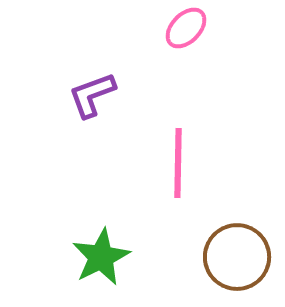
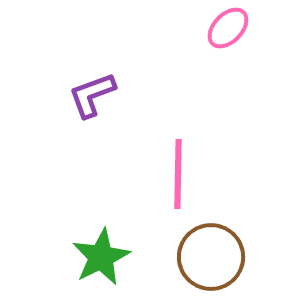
pink ellipse: moved 42 px right
pink line: moved 11 px down
brown circle: moved 26 px left
